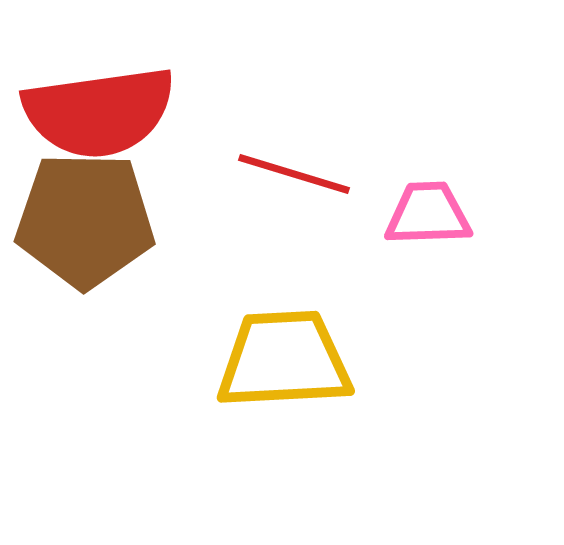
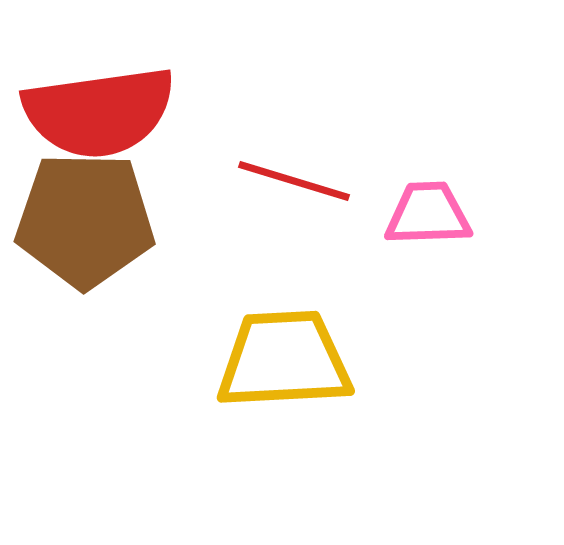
red line: moved 7 px down
